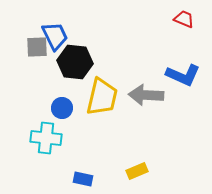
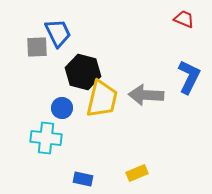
blue trapezoid: moved 3 px right, 3 px up
black hexagon: moved 8 px right, 10 px down; rotated 8 degrees clockwise
blue L-shape: moved 6 px right, 2 px down; rotated 88 degrees counterclockwise
yellow trapezoid: moved 2 px down
yellow rectangle: moved 2 px down
